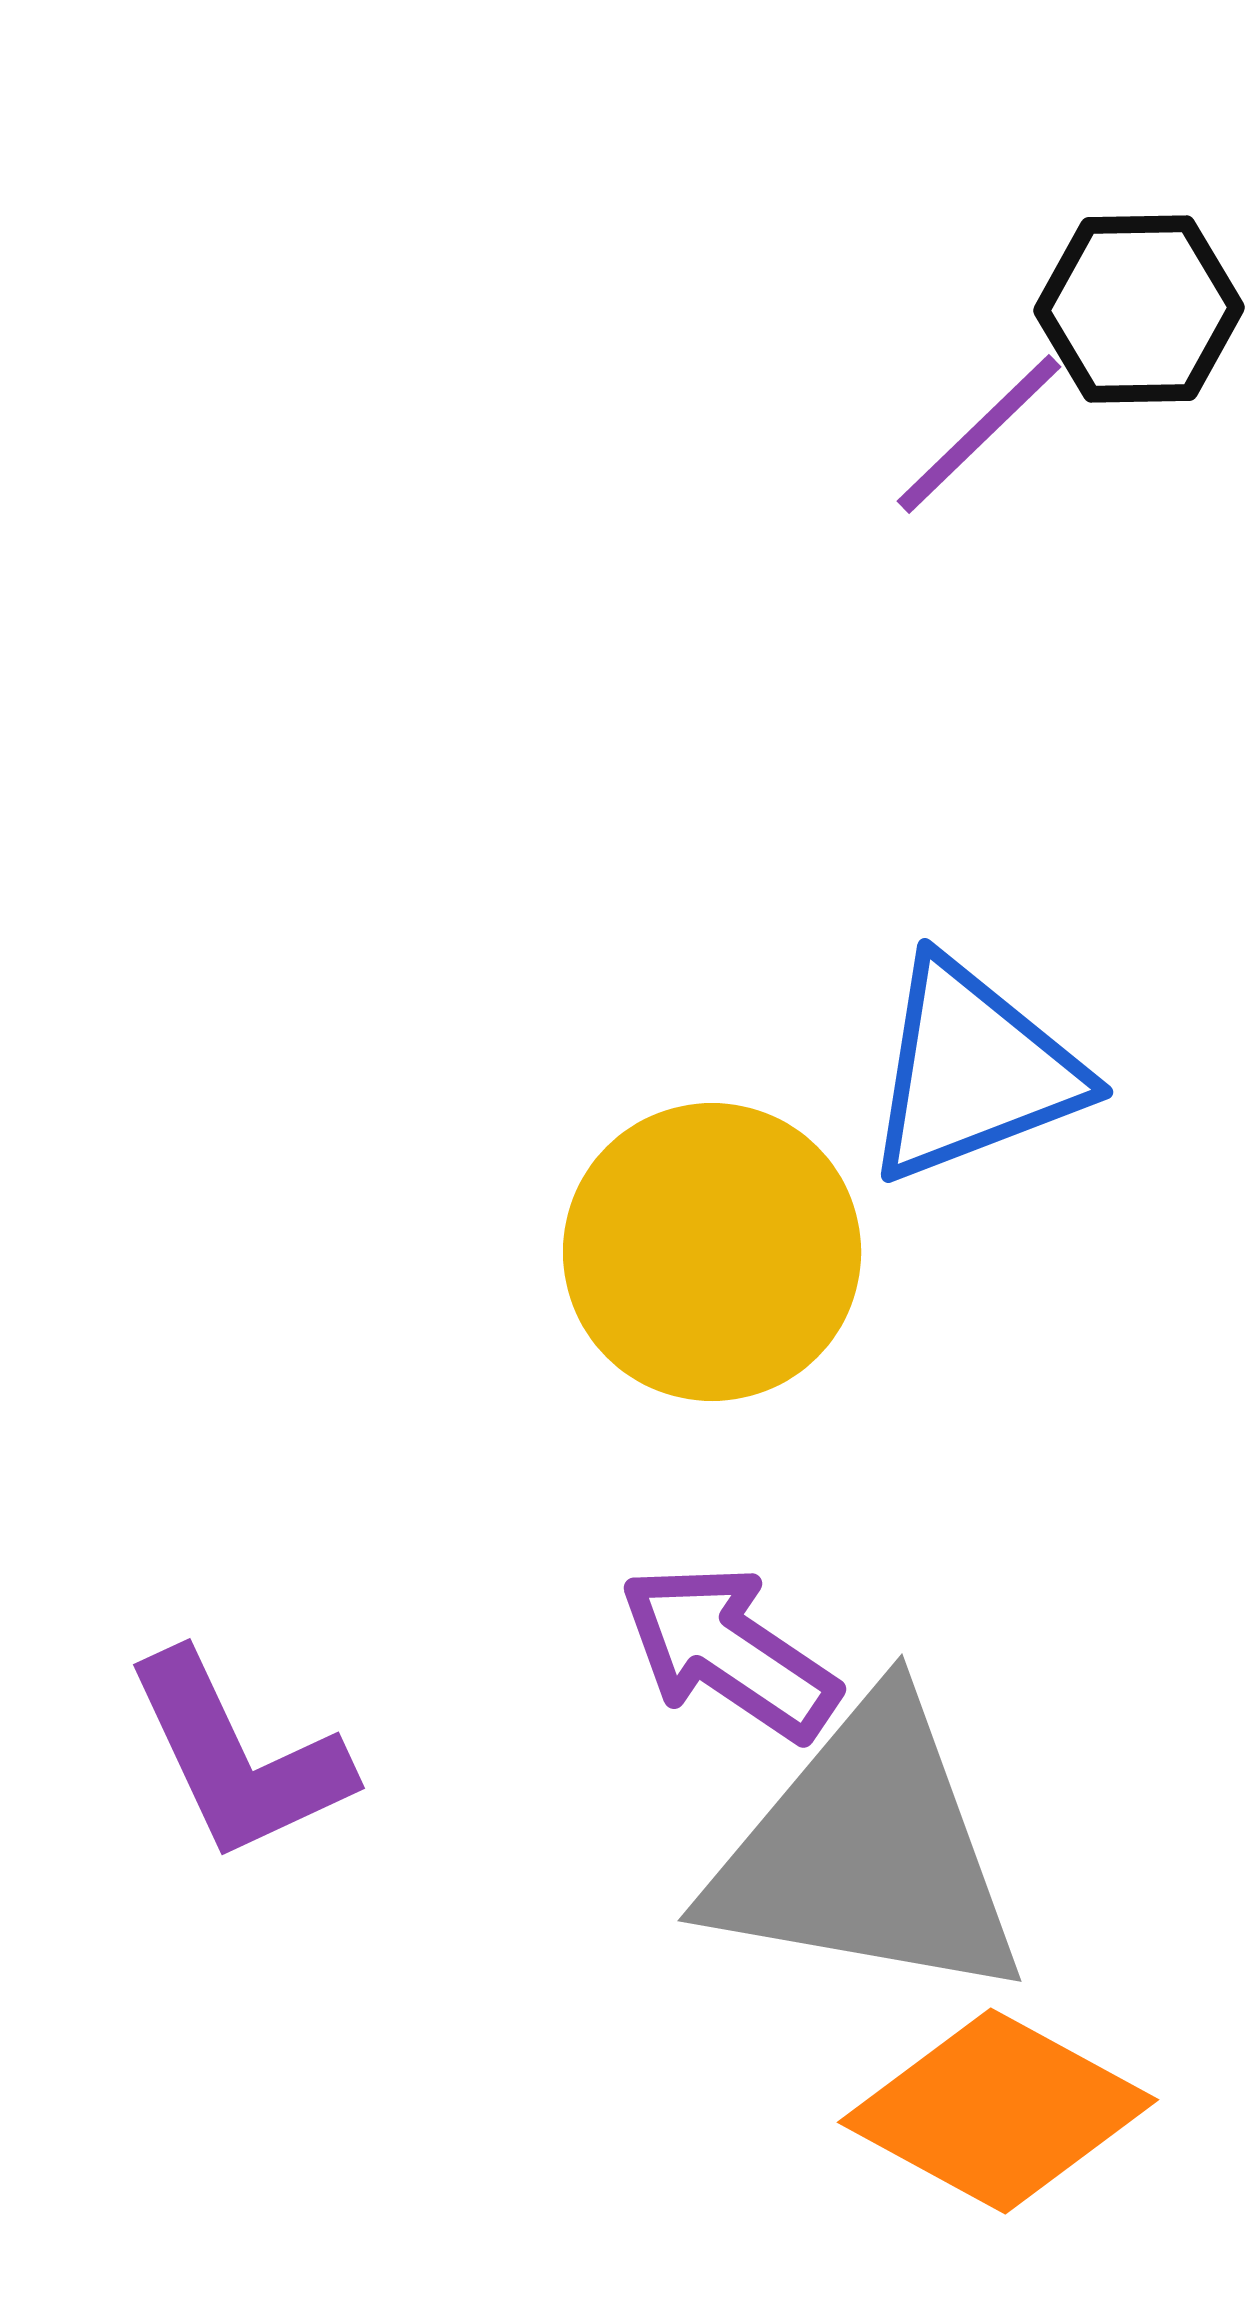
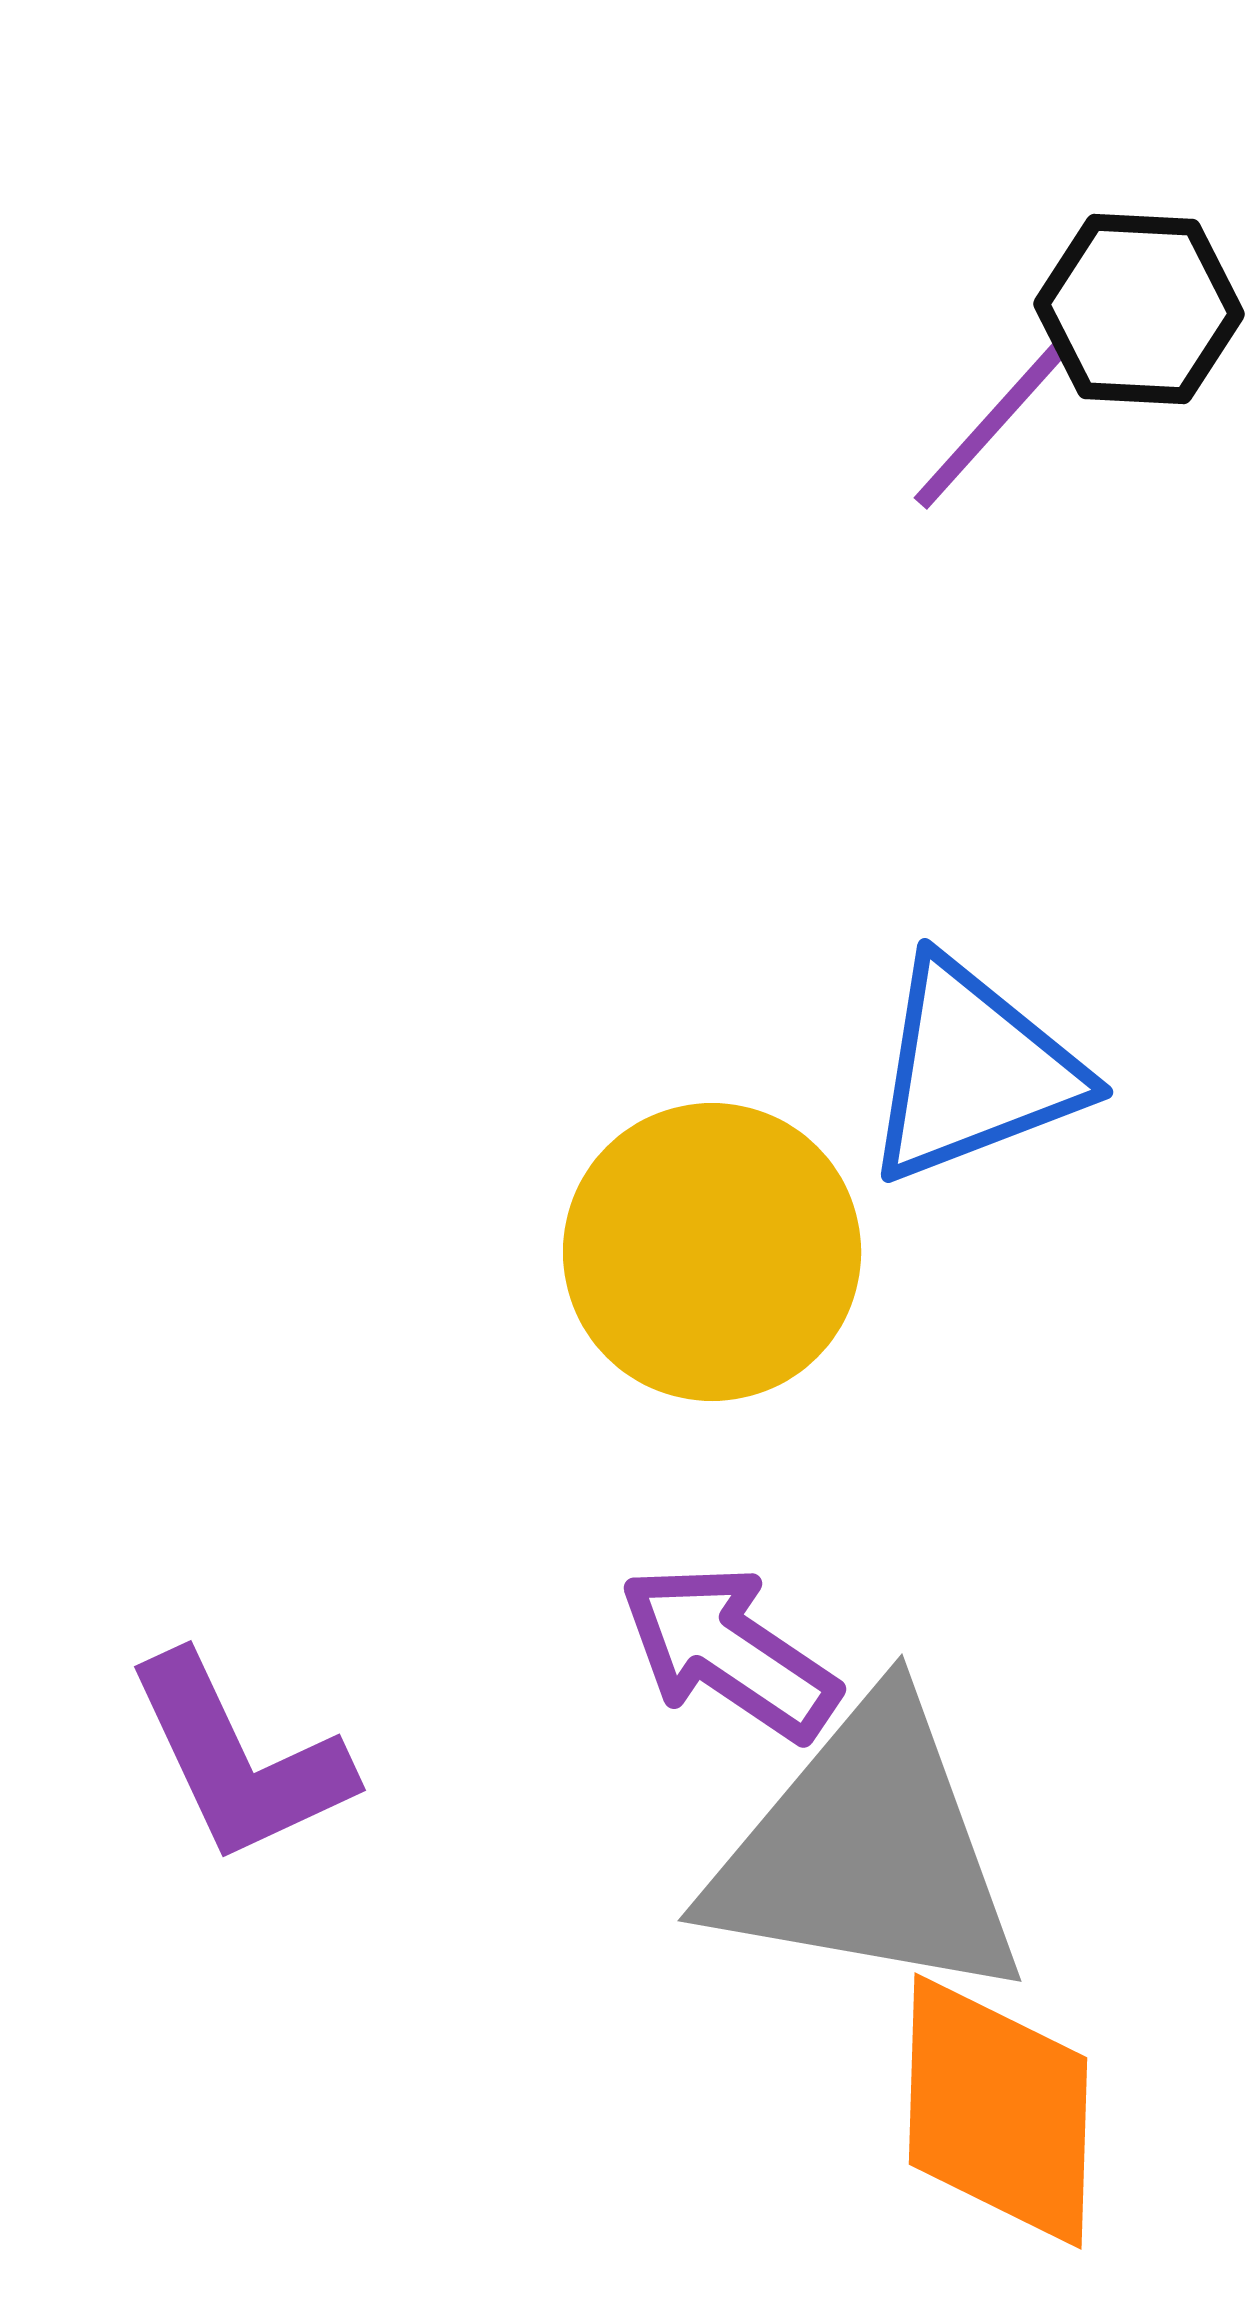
black hexagon: rotated 4 degrees clockwise
purple line: moved 12 px right, 9 px up; rotated 4 degrees counterclockwise
purple L-shape: moved 1 px right, 2 px down
orange diamond: rotated 63 degrees clockwise
